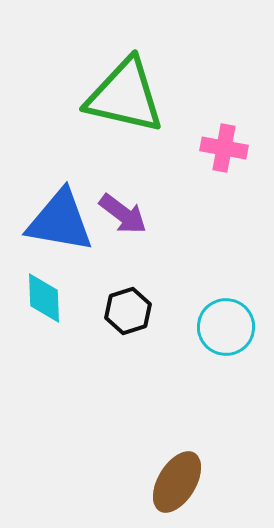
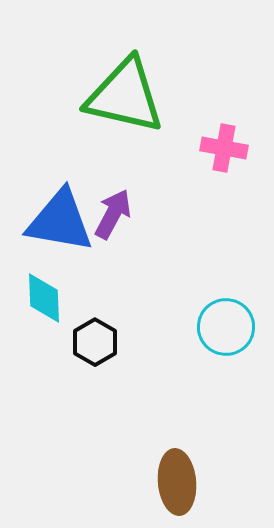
purple arrow: moved 10 px left; rotated 99 degrees counterclockwise
black hexagon: moved 33 px left, 31 px down; rotated 12 degrees counterclockwise
brown ellipse: rotated 36 degrees counterclockwise
